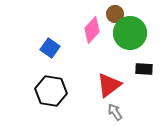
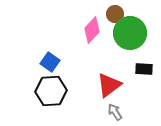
blue square: moved 14 px down
black hexagon: rotated 12 degrees counterclockwise
